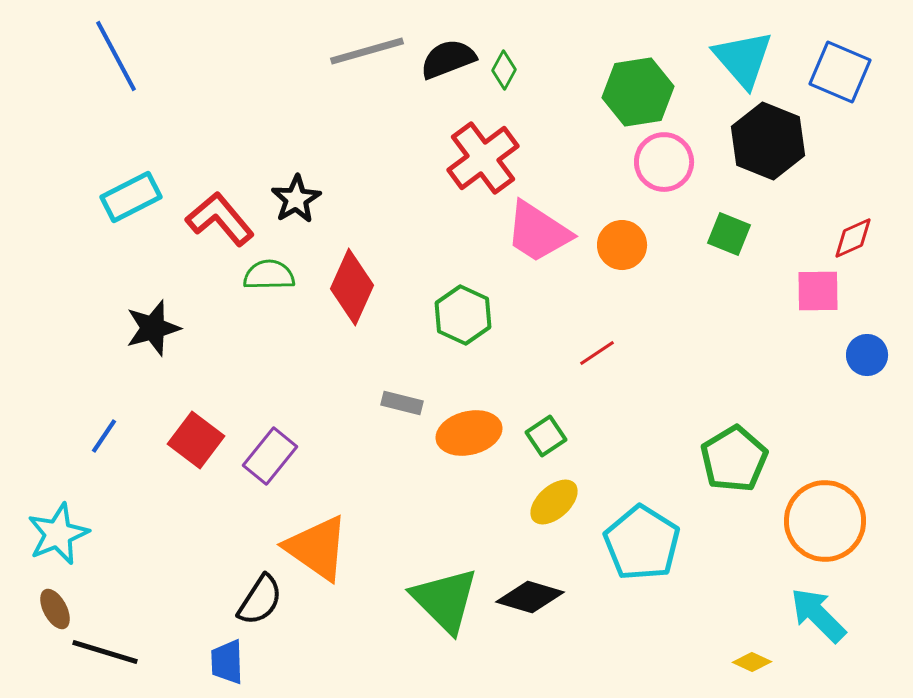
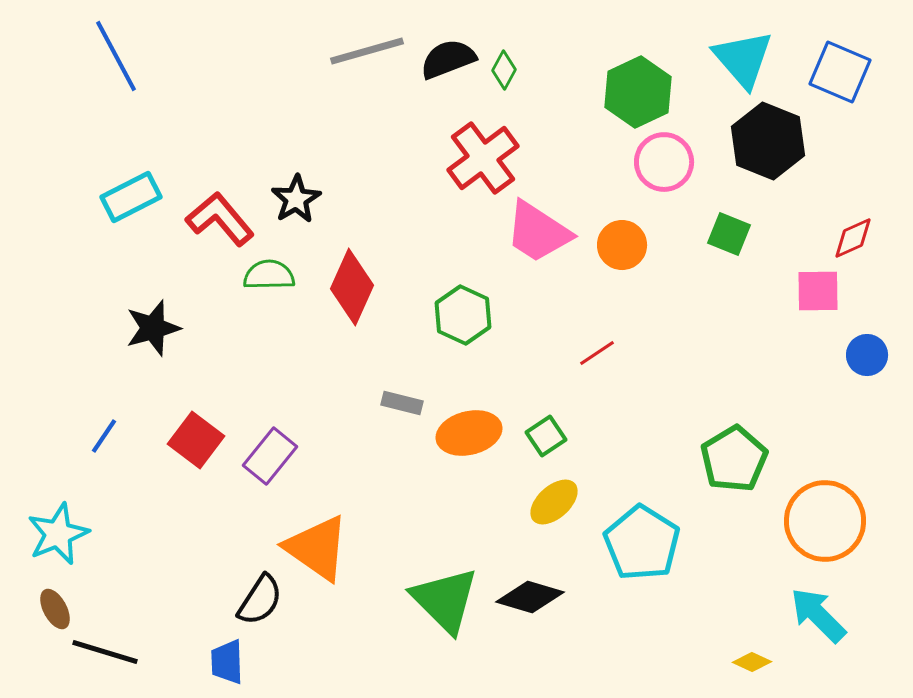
green hexagon at (638, 92): rotated 16 degrees counterclockwise
